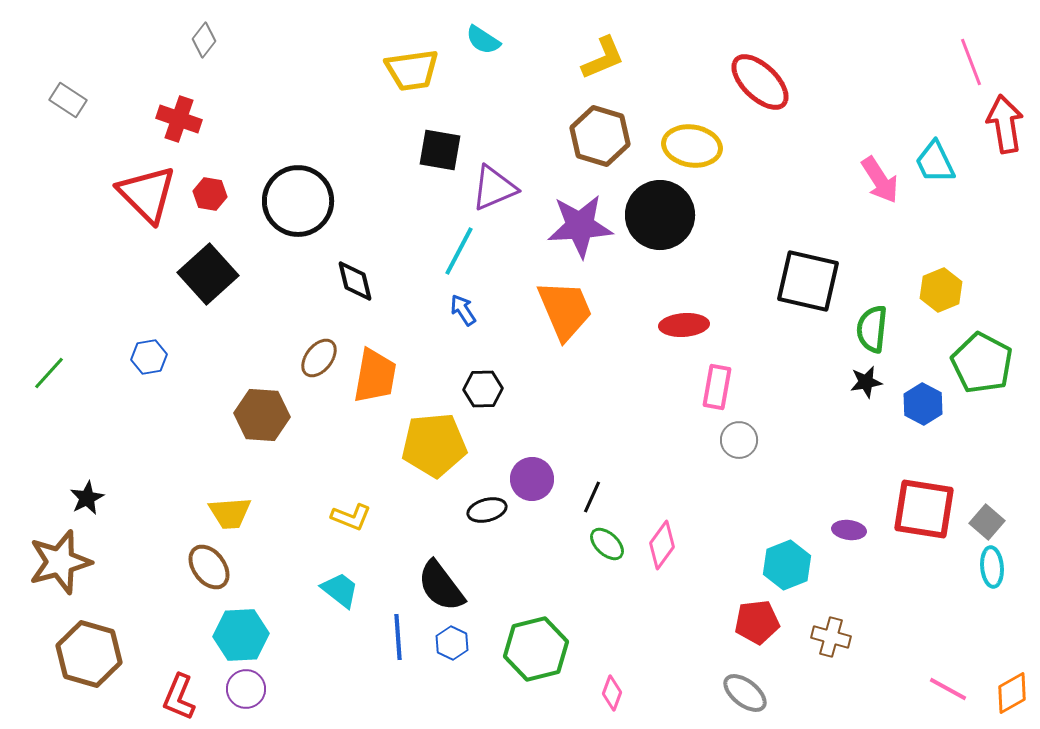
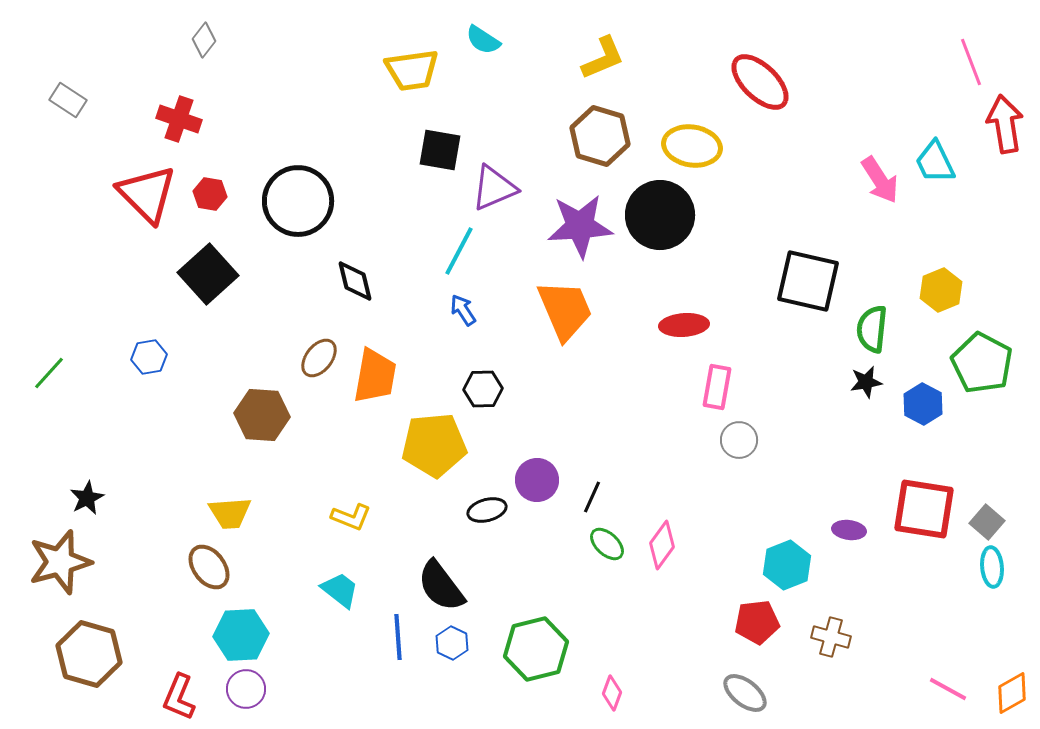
purple circle at (532, 479): moved 5 px right, 1 px down
